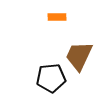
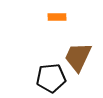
brown trapezoid: moved 1 px left, 1 px down
